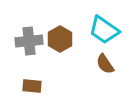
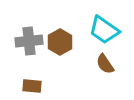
brown hexagon: moved 3 px down
